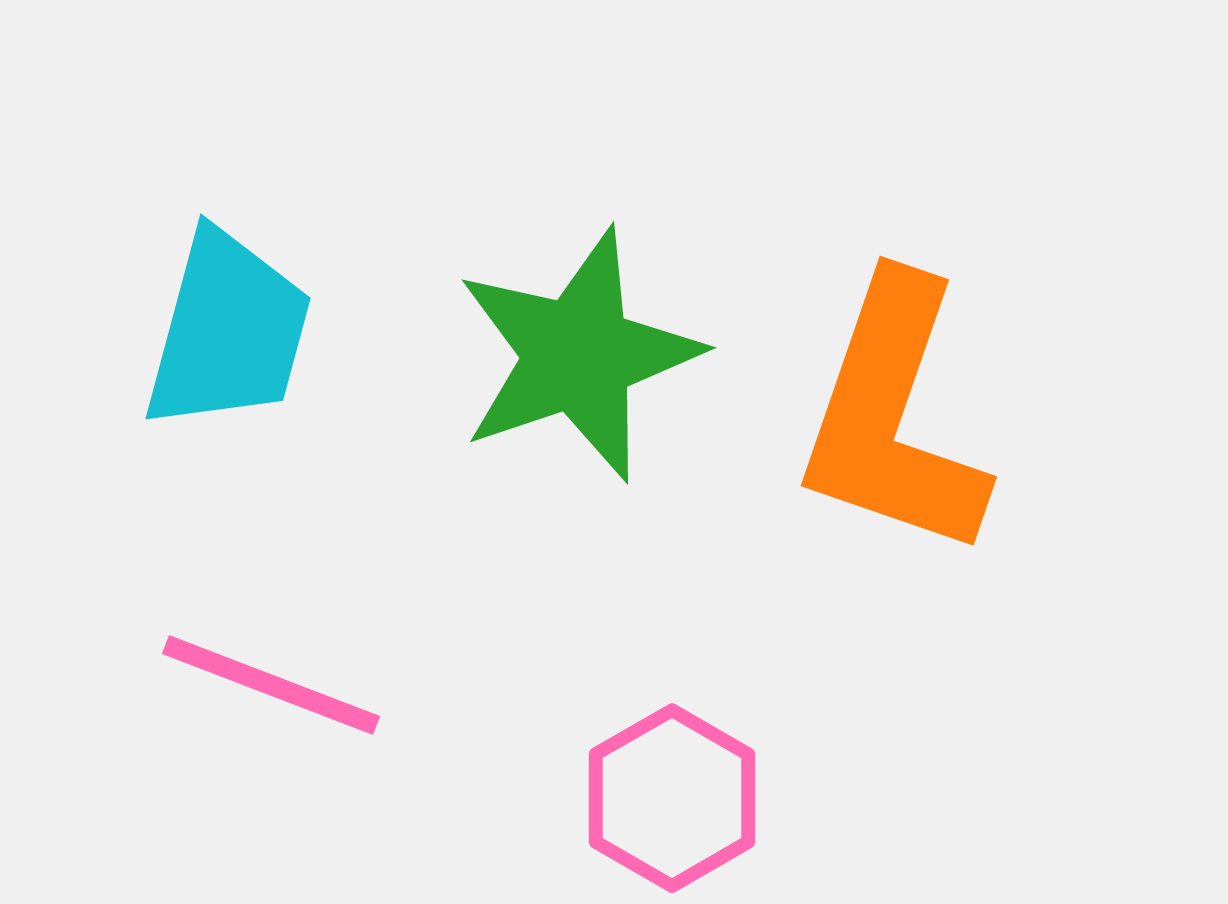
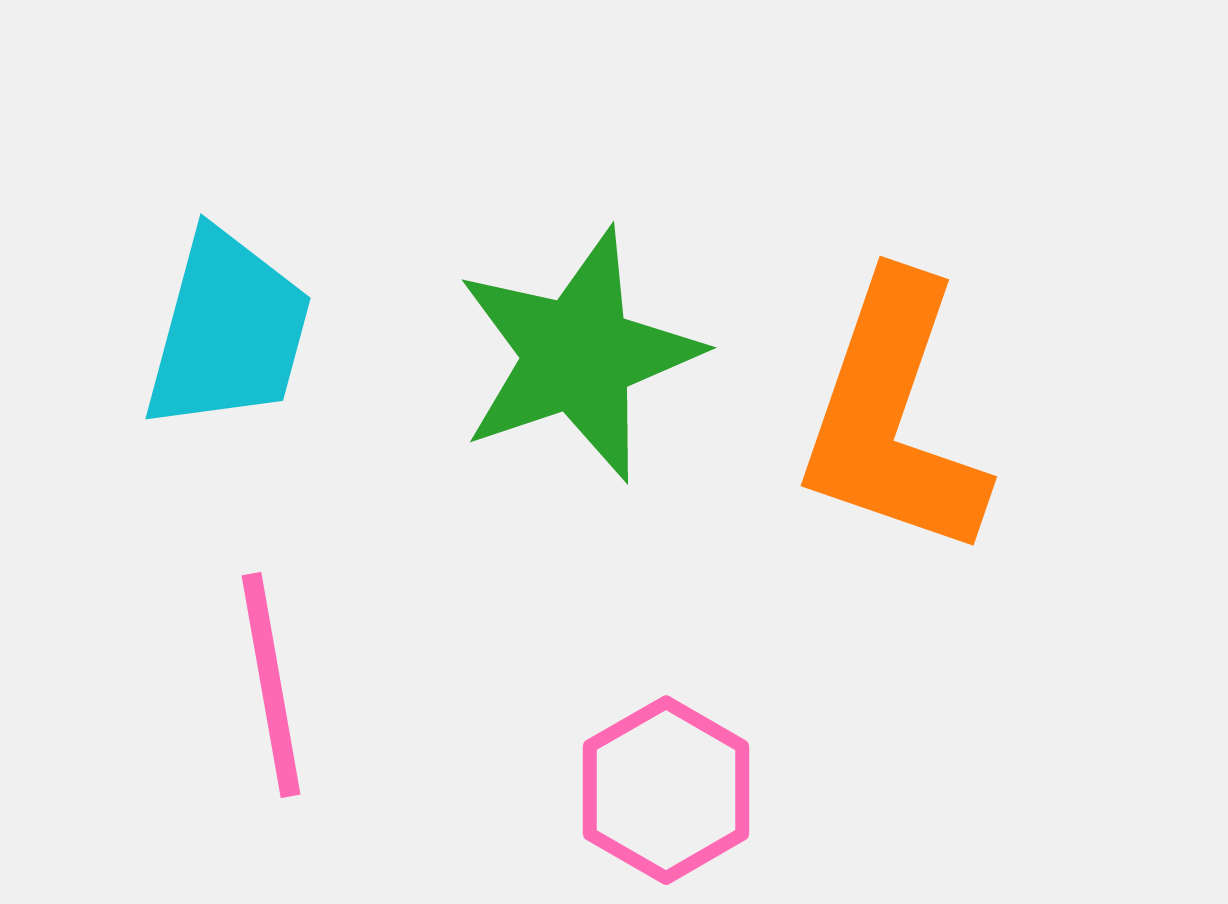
pink line: rotated 59 degrees clockwise
pink hexagon: moved 6 px left, 8 px up
